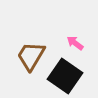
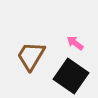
black square: moved 6 px right
